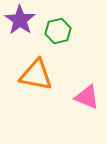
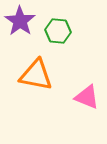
purple star: moved 1 px down
green hexagon: rotated 20 degrees clockwise
